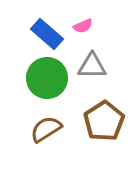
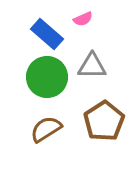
pink semicircle: moved 7 px up
green circle: moved 1 px up
